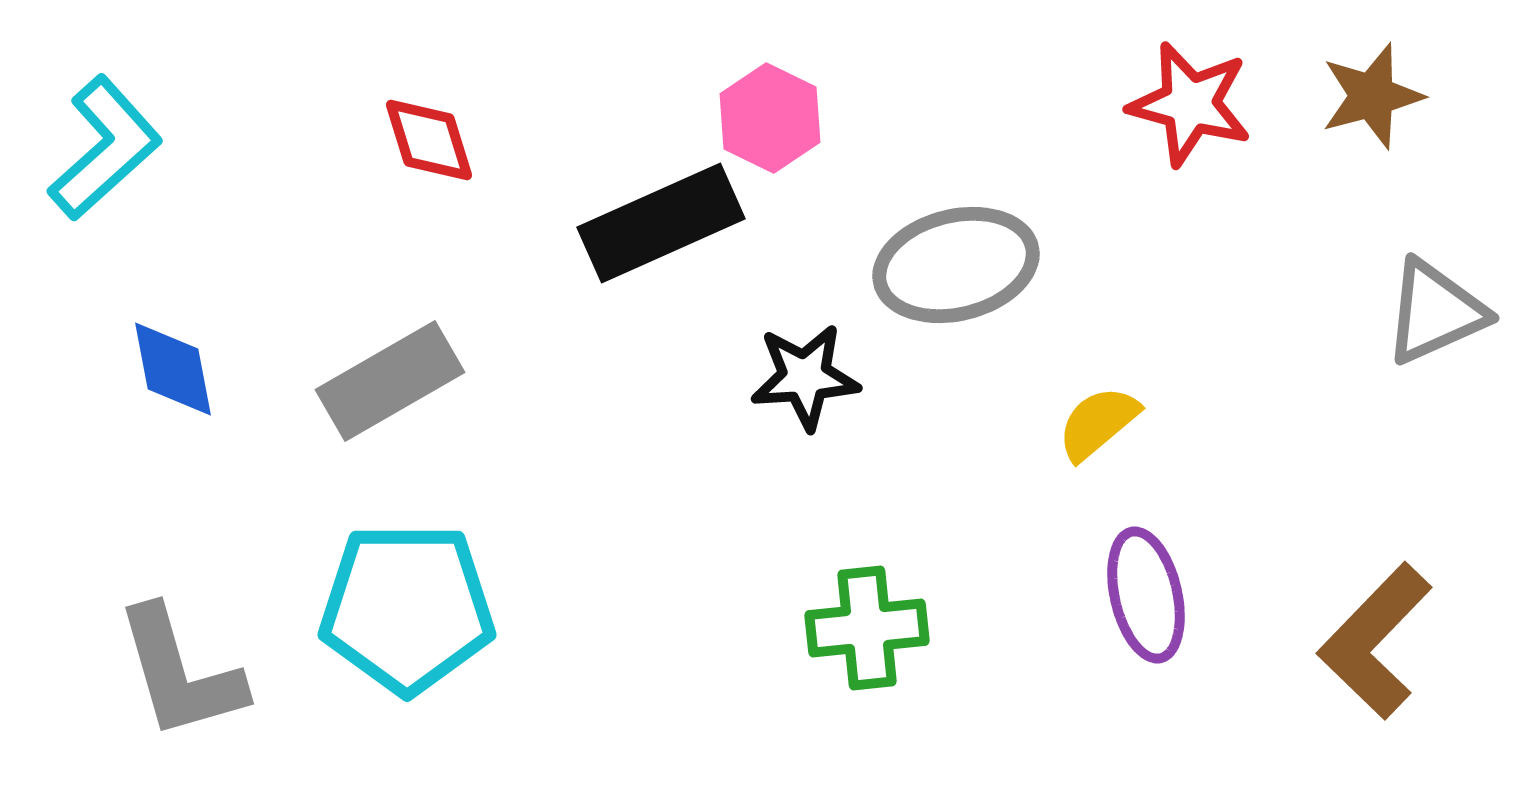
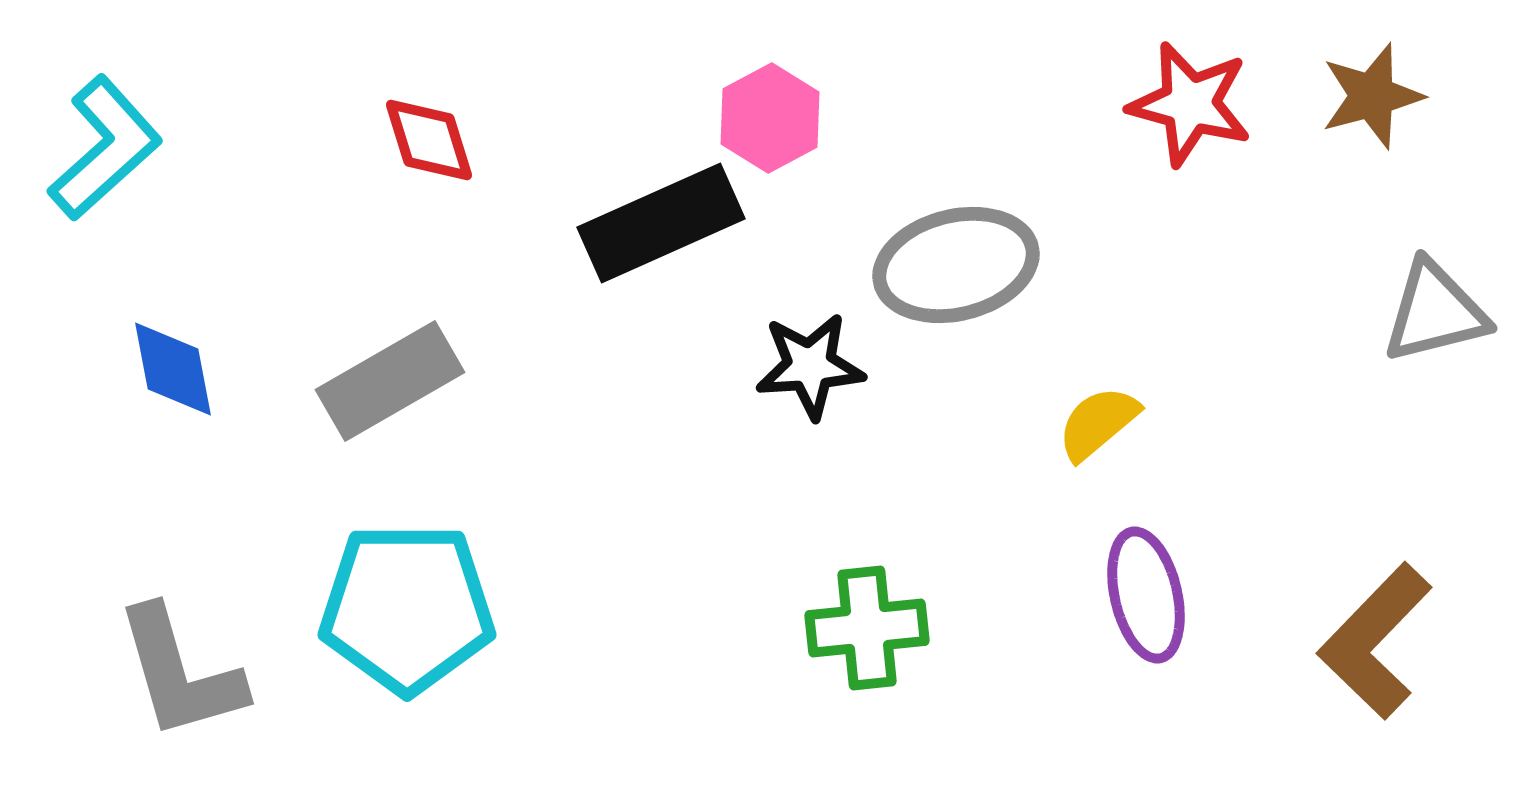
pink hexagon: rotated 6 degrees clockwise
gray triangle: rotated 10 degrees clockwise
black star: moved 5 px right, 11 px up
